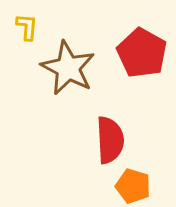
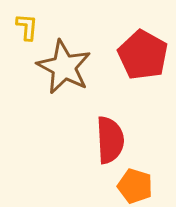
red pentagon: moved 1 px right, 2 px down
brown star: moved 4 px left, 1 px up
orange pentagon: moved 2 px right
